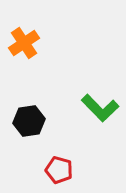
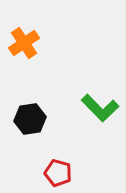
black hexagon: moved 1 px right, 2 px up
red pentagon: moved 1 px left, 3 px down
